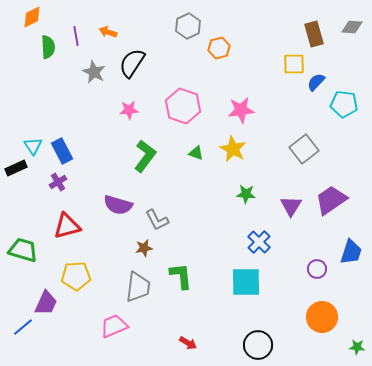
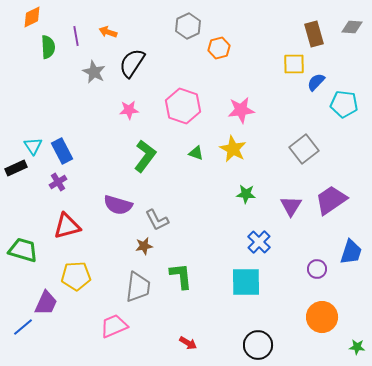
brown star at (144, 248): moved 2 px up
